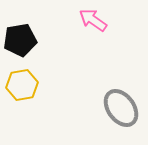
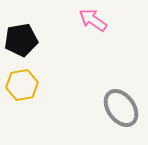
black pentagon: moved 1 px right
